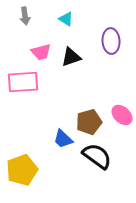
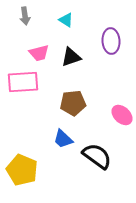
cyan triangle: moved 1 px down
pink trapezoid: moved 2 px left, 1 px down
brown pentagon: moved 16 px left, 19 px up; rotated 10 degrees clockwise
yellow pentagon: rotated 28 degrees counterclockwise
